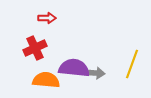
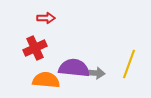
red arrow: moved 1 px left
yellow line: moved 3 px left
